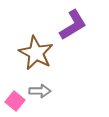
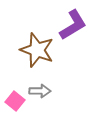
brown star: moved 1 px right, 3 px up; rotated 8 degrees counterclockwise
